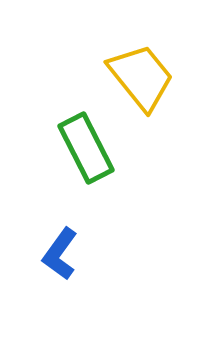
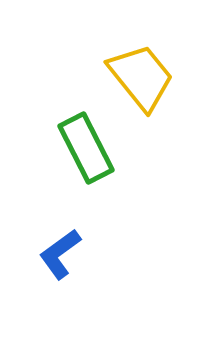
blue L-shape: rotated 18 degrees clockwise
